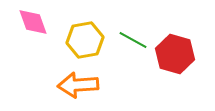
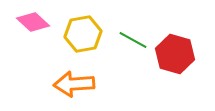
pink diamond: rotated 28 degrees counterclockwise
yellow hexagon: moved 2 px left, 6 px up
orange arrow: moved 4 px left, 1 px up
